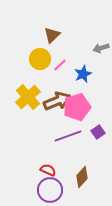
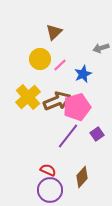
brown triangle: moved 2 px right, 3 px up
purple square: moved 1 px left, 2 px down
purple line: rotated 32 degrees counterclockwise
